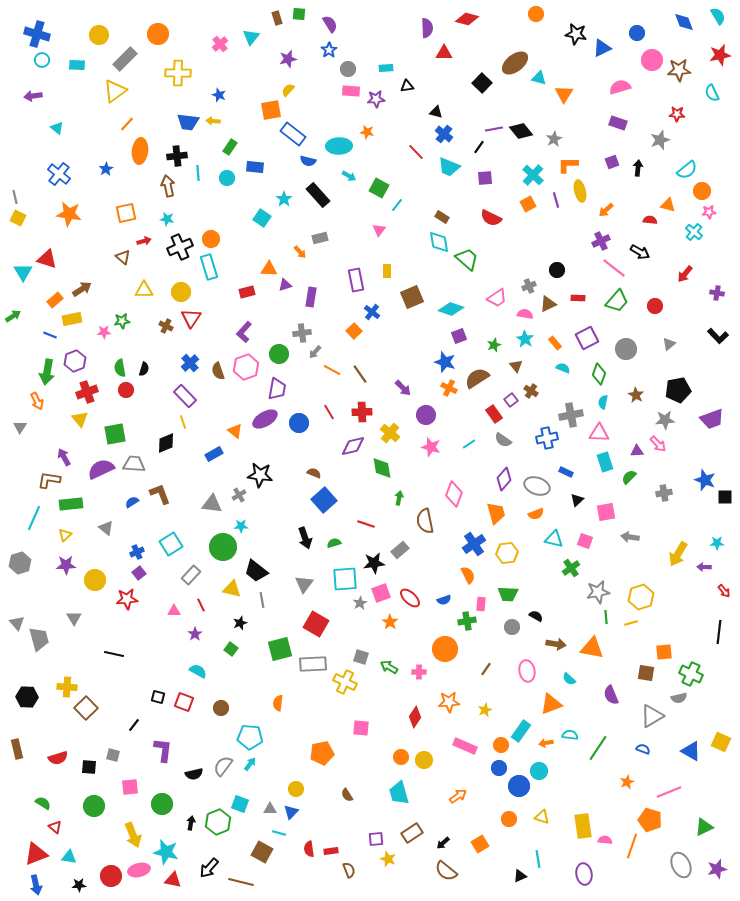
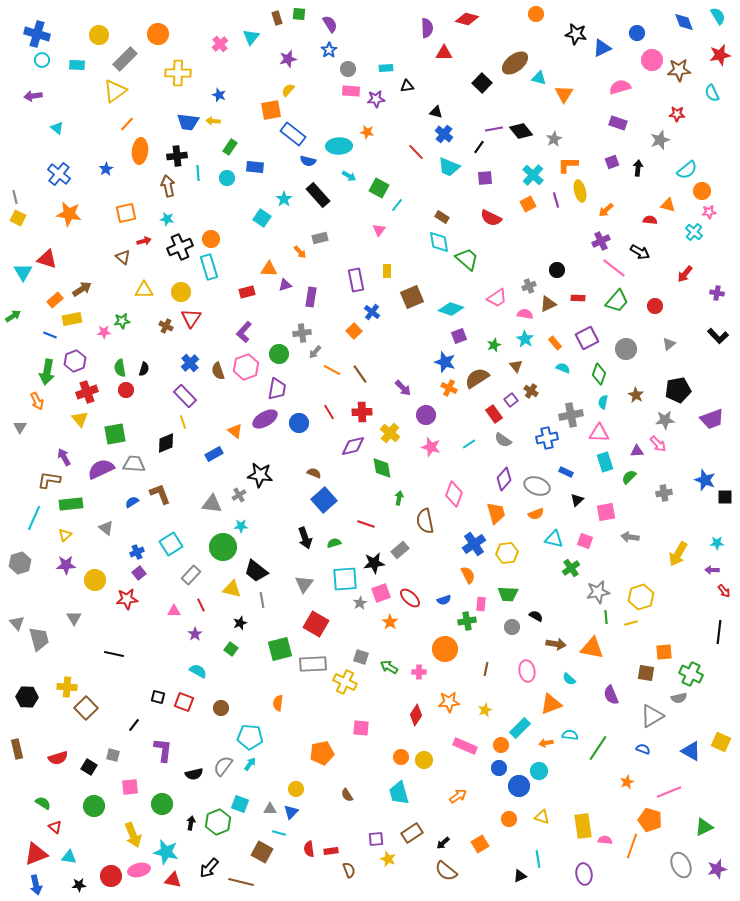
purple arrow at (704, 567): moved 8 px right, 3 px down
brown line at (486, 669): rotated 24 degrees counterclockwise
red diamond at (415, 717): moved 1 px right, 2 px up
cyan rectangle at (521, 731): moved 1 px left, 3 px up; rotated 10 degrees clockwise
black square at (89, 767): rotated 28 degrees clockwise
